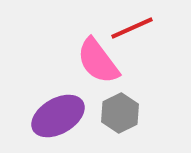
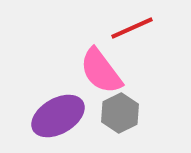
pink semicircle: moved 3 px right, 10 px down
